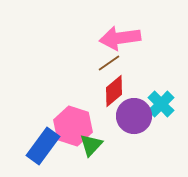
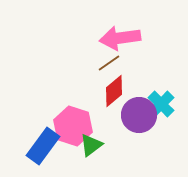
purple circle: moved 5 px right, 1 px up
green triangle: rotated 10 degrees clockwise
